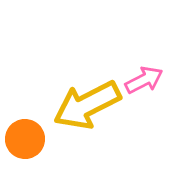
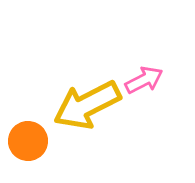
orange circle: moved 3 px right, 2 px down
